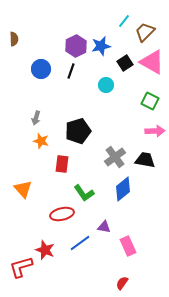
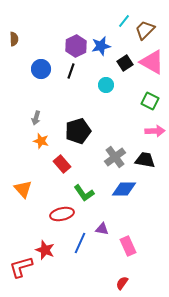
brown trapezoid: moved 2 px up
red rectangle: rotated 48 degrees counterclockwise
blue diamond: moved 1 px right; rotated 40 degrees clockwise
purple triangle: moved 2 px left, 2 px down
blue line: rotated 30 degrees counterclockwise
